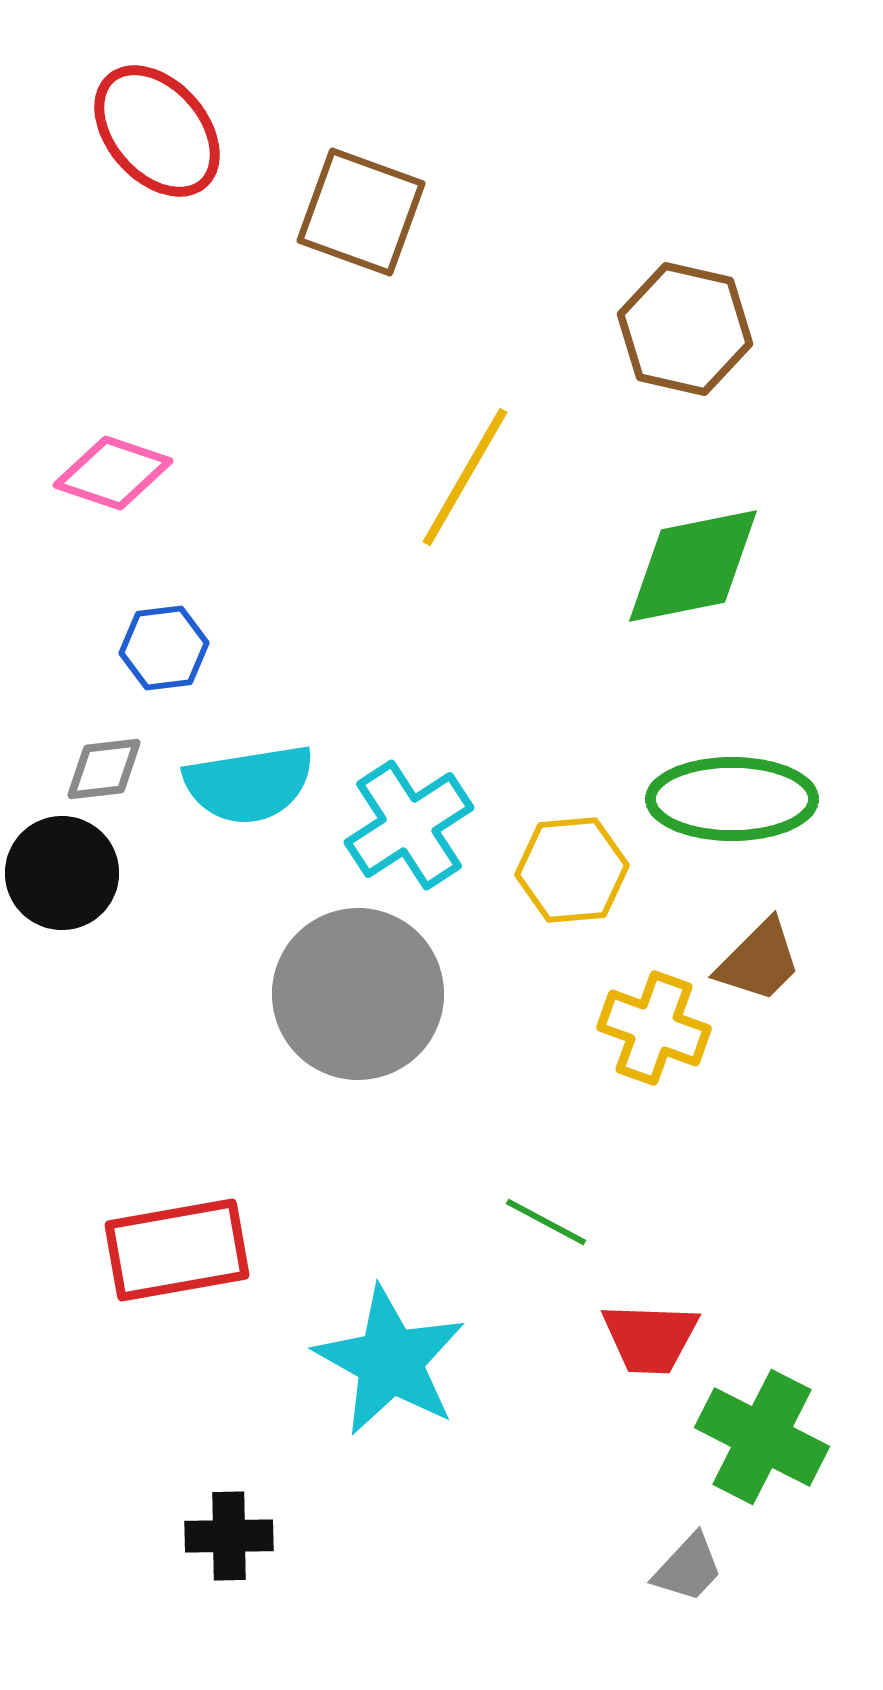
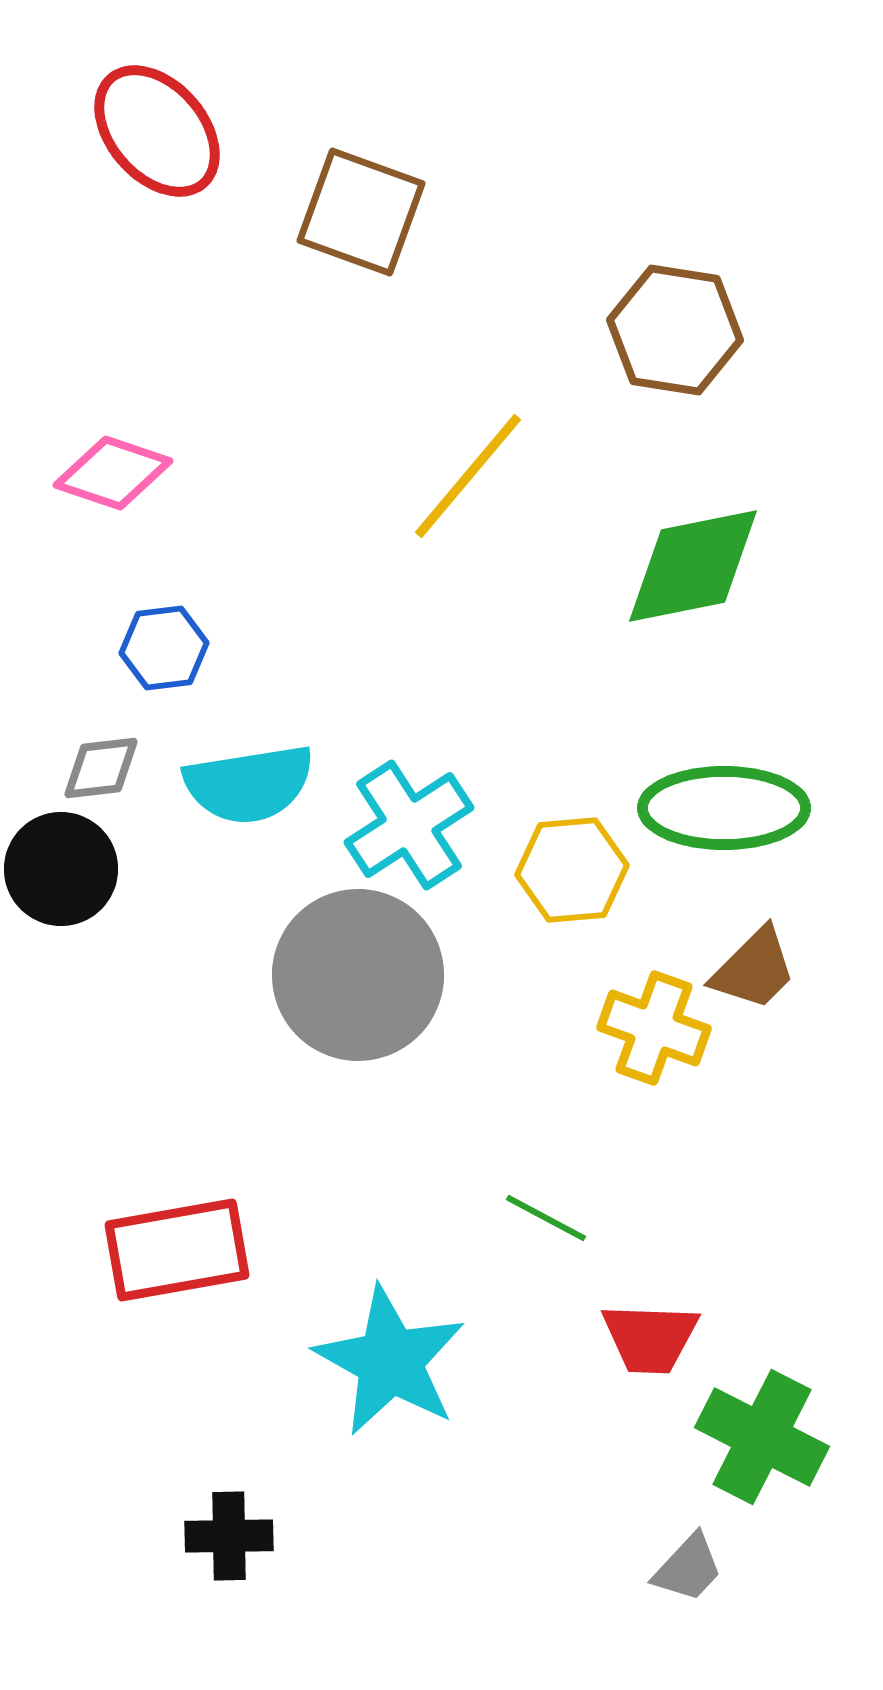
brown hexagon: moved 10 px left, 1 px down; rotated 4 degrees counterclockwise
yellow line: moved 3 px right, 1 px up; rotated 10 degrees clockwise
gray diamond: moved 3 px left, 1 px up
green ellipse: moved 8 px left, 9 px down
black circle: moved 1 px left, 4 px up
brown trapezoid: moved 5 px left, 8 px down
gray circle: moved 19 px up
green line: moved 4 px up
